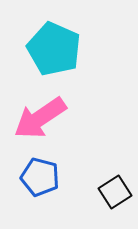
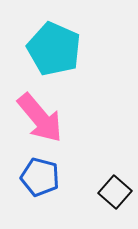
pink arrow: rotated 96 degrees counterclockwise
black square: rotated 16 degrees counterclockwise
